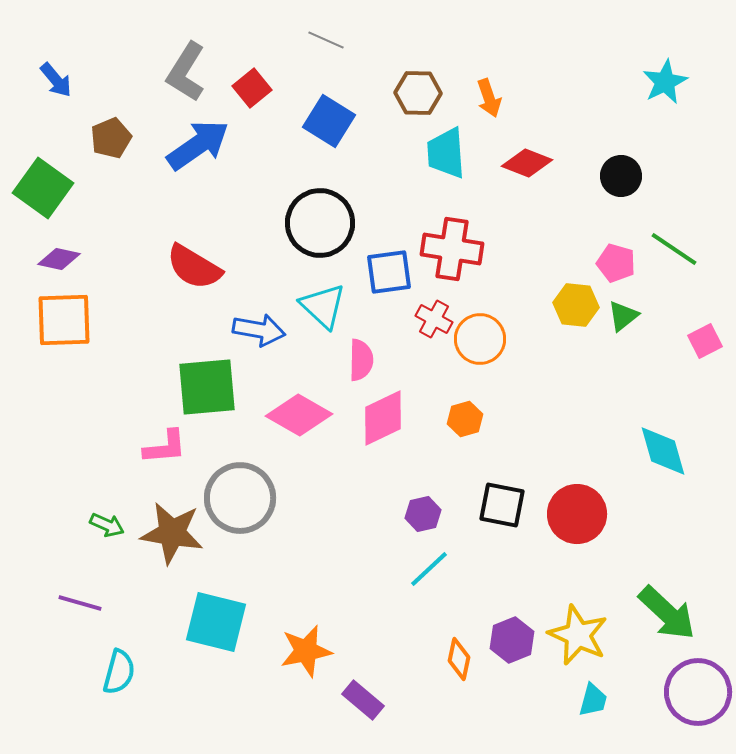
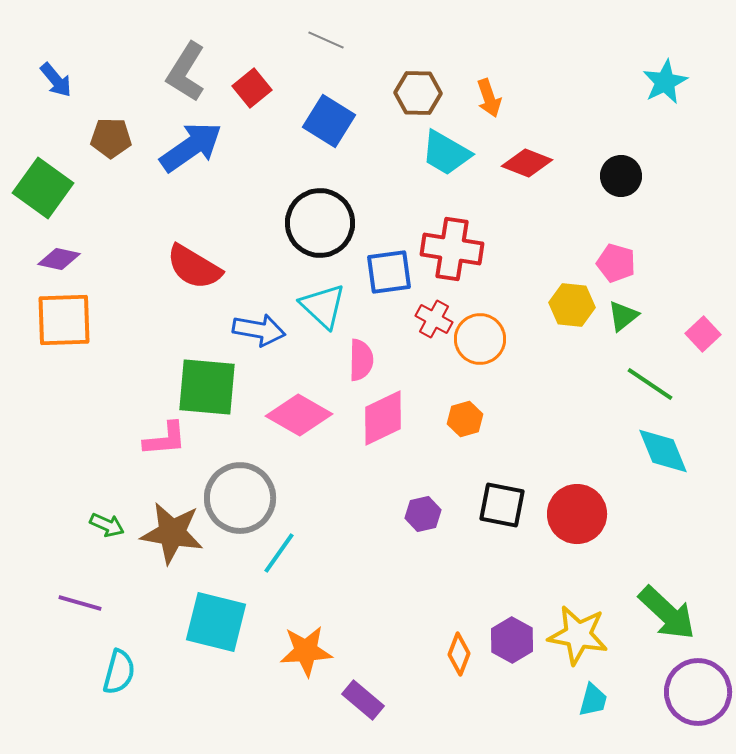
brown pentagon at (111, 138): rotated 24 degrees clockwise
blue arrow at (198, 145): moved 7 px left, 2 px down
cyan trapezoid at (446, 153): rotated 56 degrees counterclockwise
green line at (674, 249): moved 24 px left, 135 px down
yellow hexagon at (576, 305): moved 4 px left
pink square at (705, 341): moved 2 px left, 7 px up; rotated 16 degrees counterclockwise
green square at (207, 387): rotated 10 degrees clockwise
pink L-shape at (165, 447): moved 8 px up
cyan diamond at (663, 451): rotated 6 degrees counterclockwise
cyan line at (429, 569): moved 150 px left, 16 px up; rotated 12 degrees counterclockwise
yellow star at (578, 635): rotated 14 degrees counterclockwise
purple hexagon at (512, 640): rotated 9 degrees counterclockwise
orange star at (306, 651): rotated 8 degrees clockwise
orange diamond at (459, 659): moved 5 px up; rotated 9 degrees clockwise
